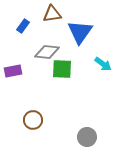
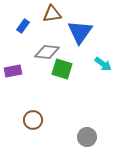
green square: rotated 15 degrees clockwise
